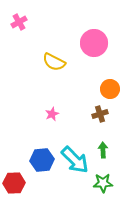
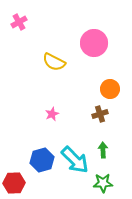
blue hexagon: rotated 10 degrees counterclockwise
